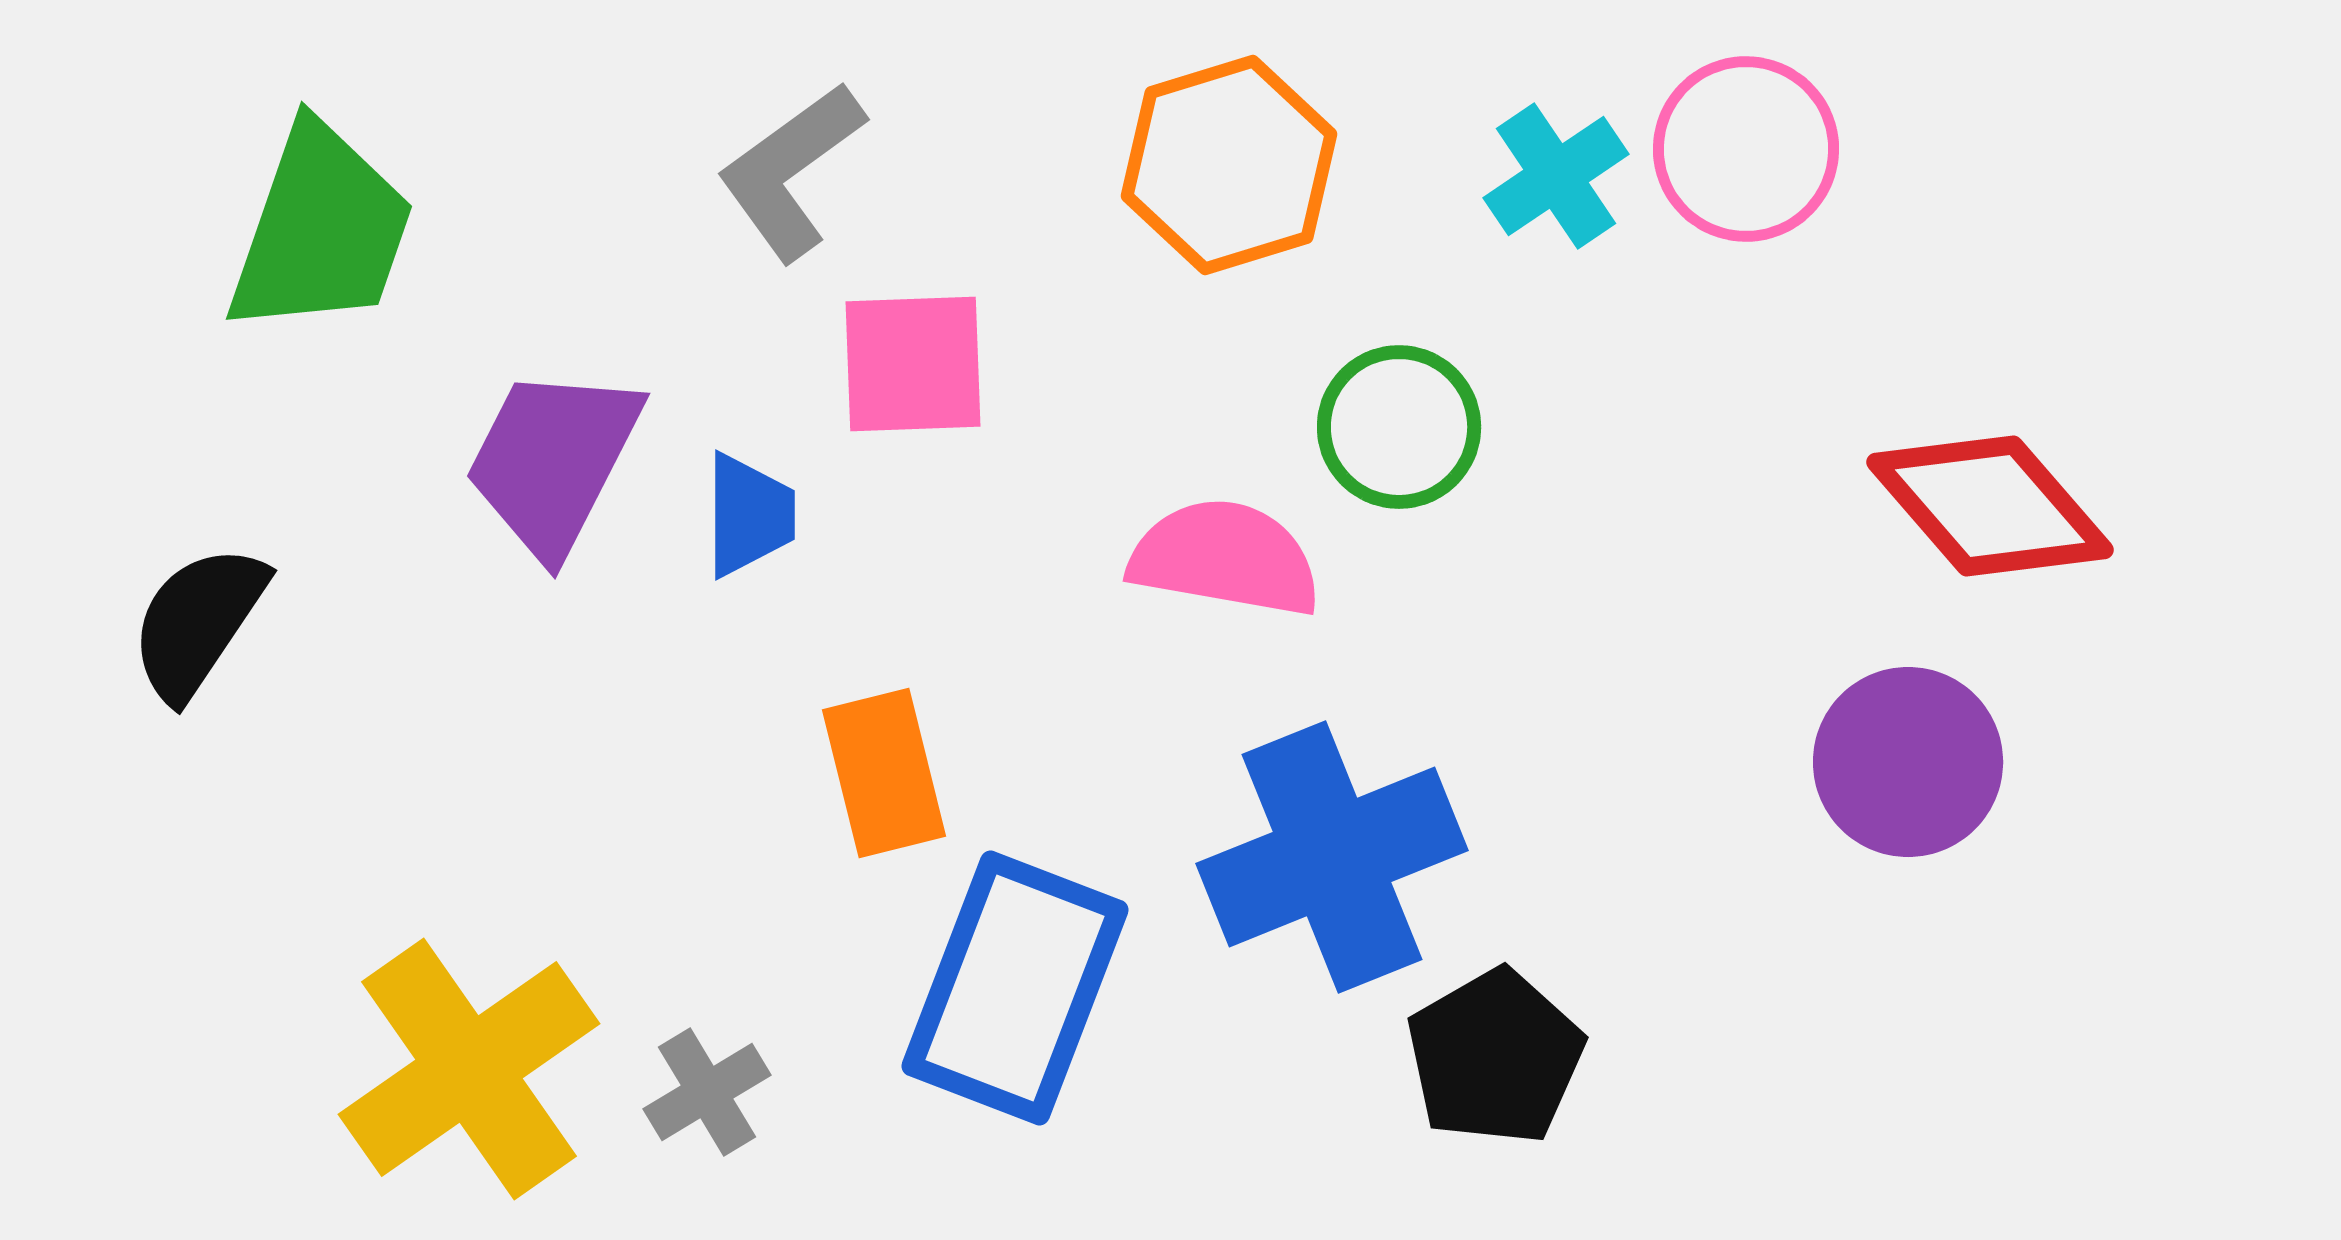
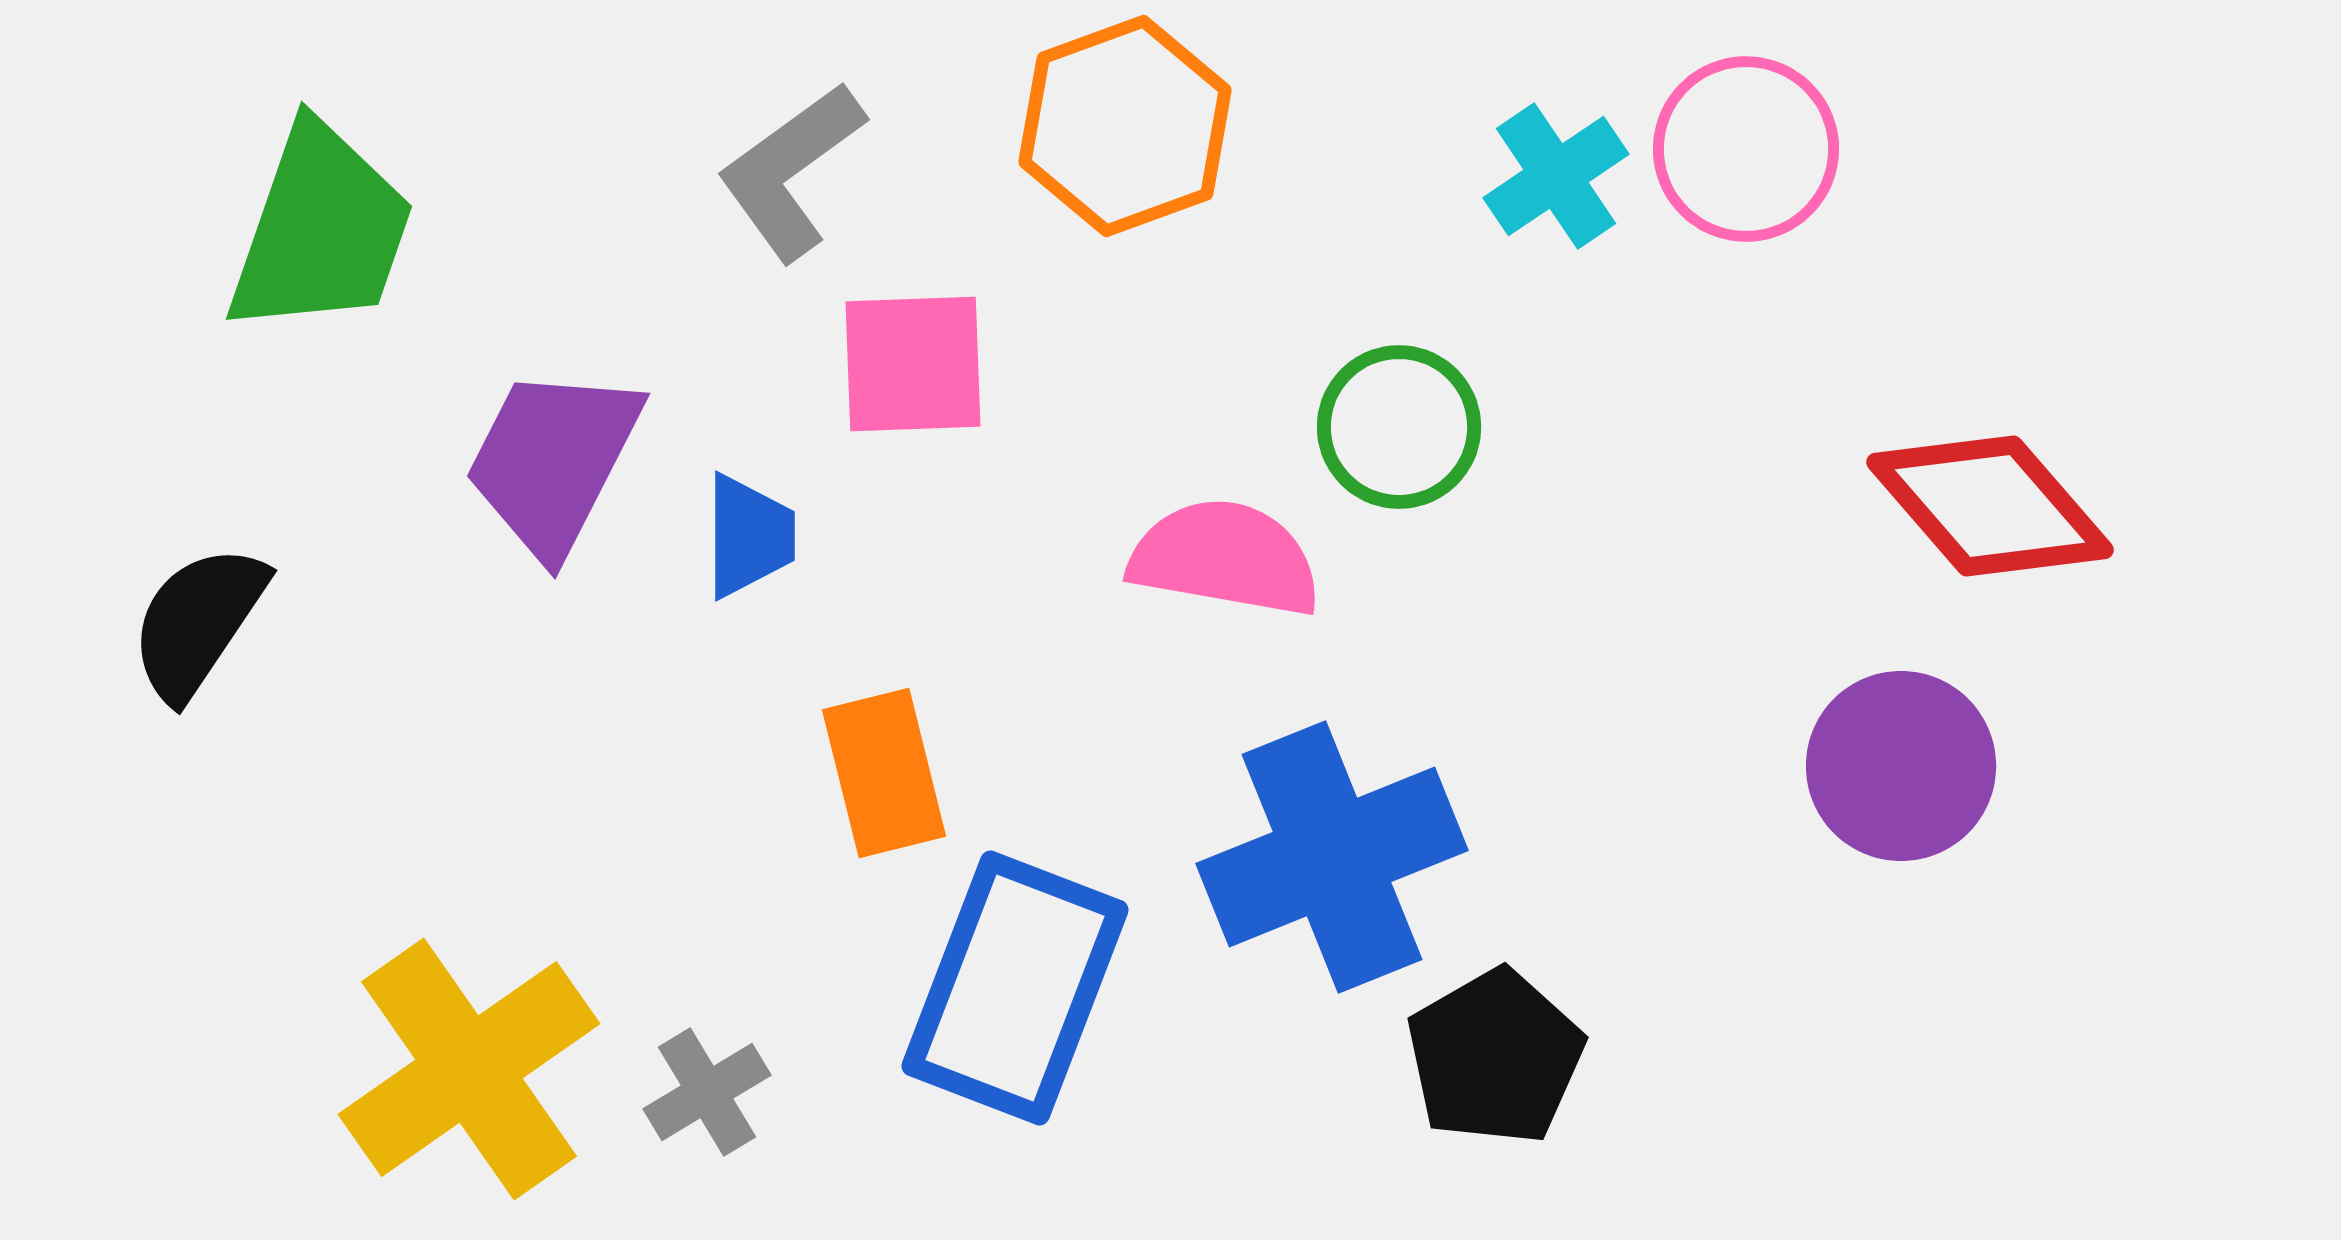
orange hexagon: moved 104 px left, 39 px up; rotated 3 degrees counterclockwise
blue trapezoid: moved 21 px down
purple circle: moved 7 px left, 4 px down
